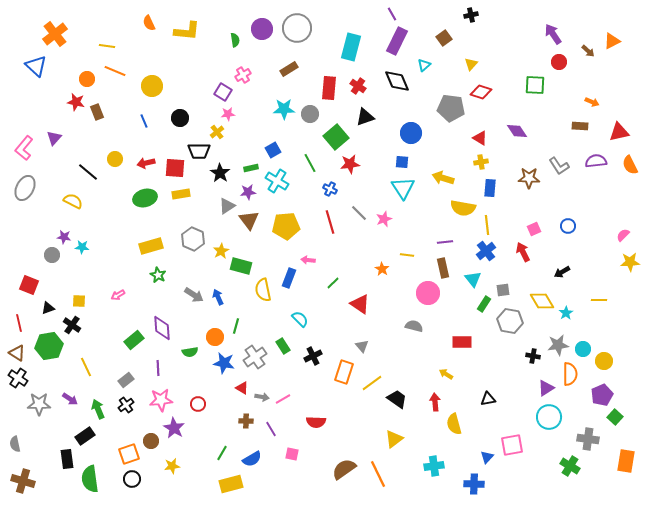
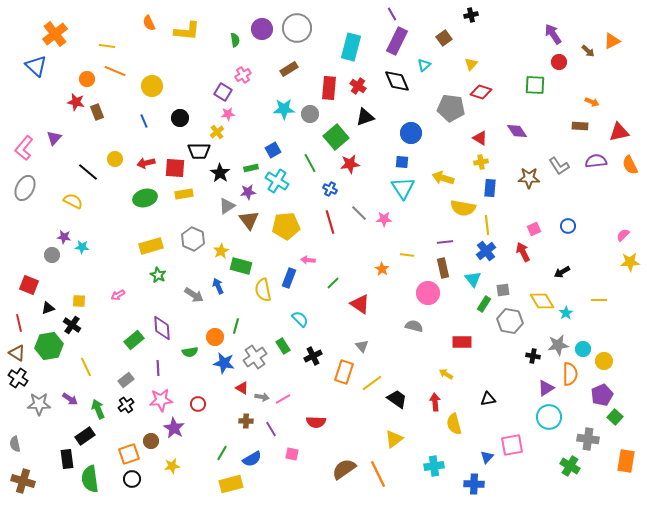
yellow rectangle at (181, 194): moved 3 px right
pink star at (384, 219): rotated 21 degrees clockwise
blue arrow at (218, 297): moved 11 px up
